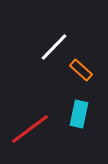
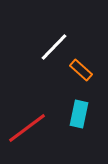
red line: moved 3 px left, 1 px up
